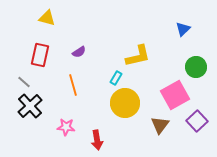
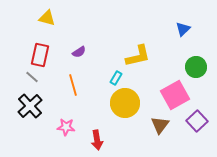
gray line: moved 8 px right, 5 px up
